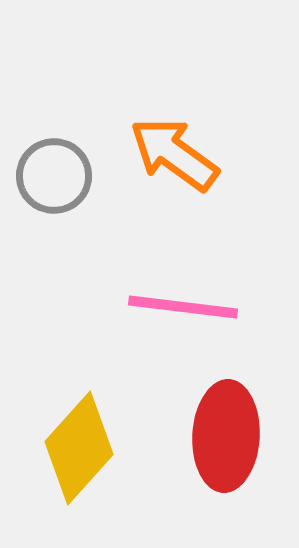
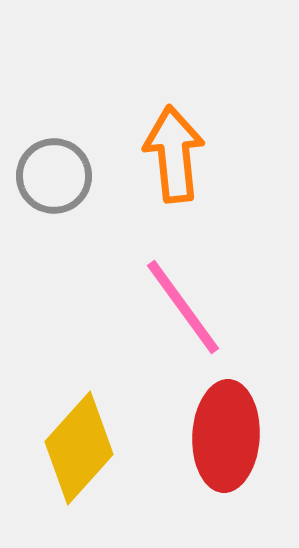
orange arrow: rotated 48 degrees clockwise
pink line: rotated 47 degrees clockwise
